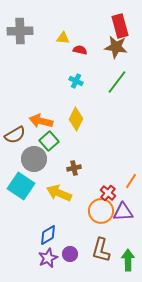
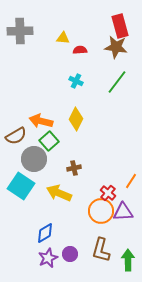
red semicircle: rotated 16 degrees counterclockwise
brown semicircle: moved 1 px right, 1 px down
blue diamond: moved 3 px left, 2 px up
